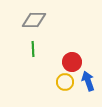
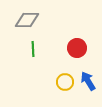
gray diamond: moved 7 px left
red circle: moved 5 px right, 14 px up
blue arrow: rotated 12 degrees counterclockwise
